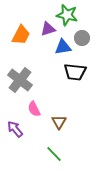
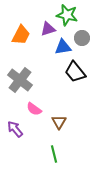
black trapezoid: rotated 45 degrees clockwise
pink semicircle: rotated 28 degrees counterclockwise
green line: rotated 30 degrees clockwise
